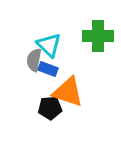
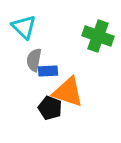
green cross: rotated 20 degrees clockwise
cyan triangle: moved 25 px left, 18 px up
blue rectangle: moved 2 px down; rotated 24 degrees counterclockwise
black pentagon: rotated 25 degrees clockwise
